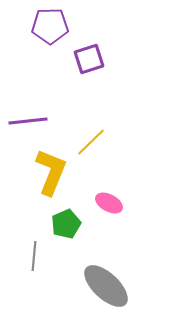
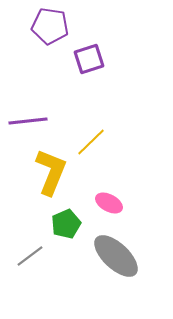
purple pentagon: rotated 9 degrees clockwise
gray line: moved 4 px left; rotated 48 degrees clockwise
gray ellipse: moved 10 px right, 30 px up
